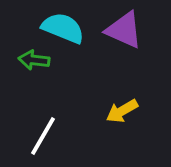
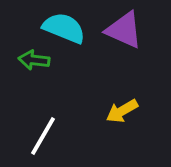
cyan semicircle: moved 1 px right
